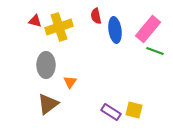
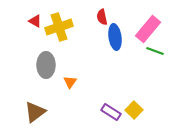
red semicircle: moved 6 px right, 1 px down
red triangle: rotated 16 degrees clockwise
blue ellipse: moved 7 px down
brown triangle: moved 13 px left, 8 px down
yellow square: rotated 30 degrees clockwise
